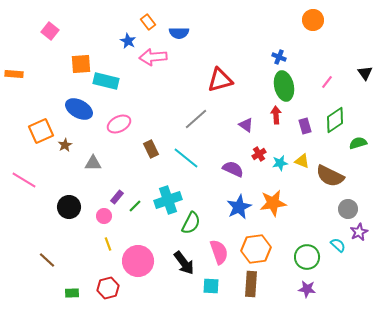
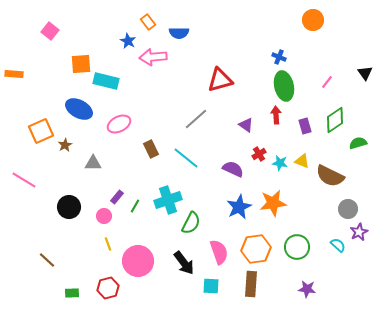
cyan star at (280, 163): rotated 21 degrees clockwise
green line at (135, 206): rotated 16 degrees counterclockwise
green circle at (307, 257): moved 10 px left, 10 px up
